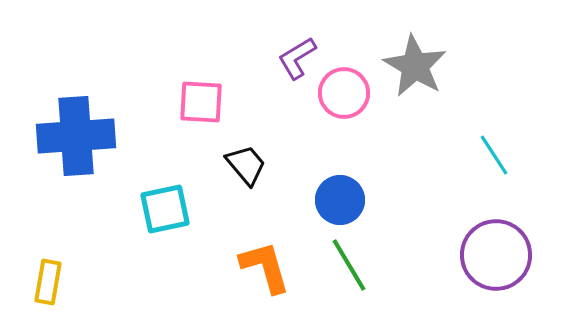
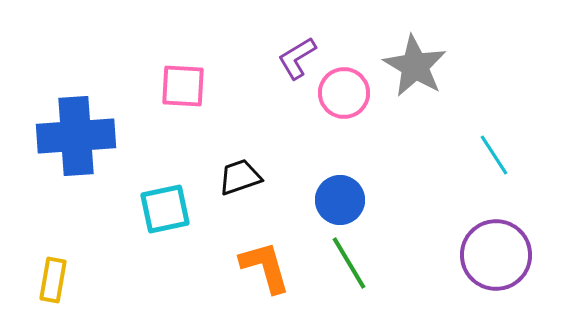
pink square: moved 18 px left, 16 px up
black trapezoid: moved 6 px left, 12 px down; rotated 69 degrees counterclockwise
green line: moved 2 px up
yellow rectangle: moved 5 px right, 2 px up
